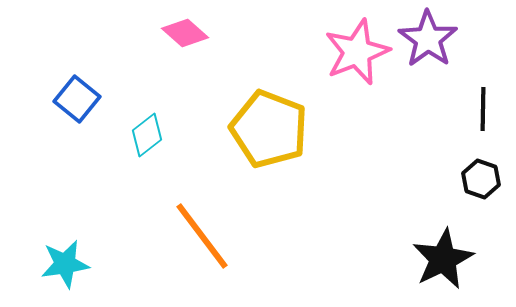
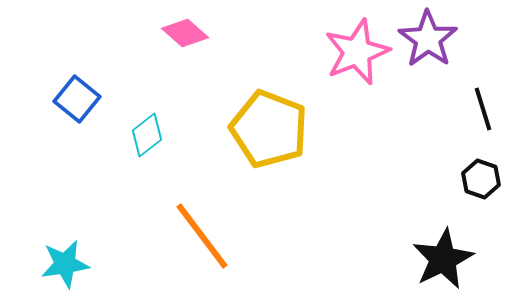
black line: rotated 18 degrees counterclockwise
